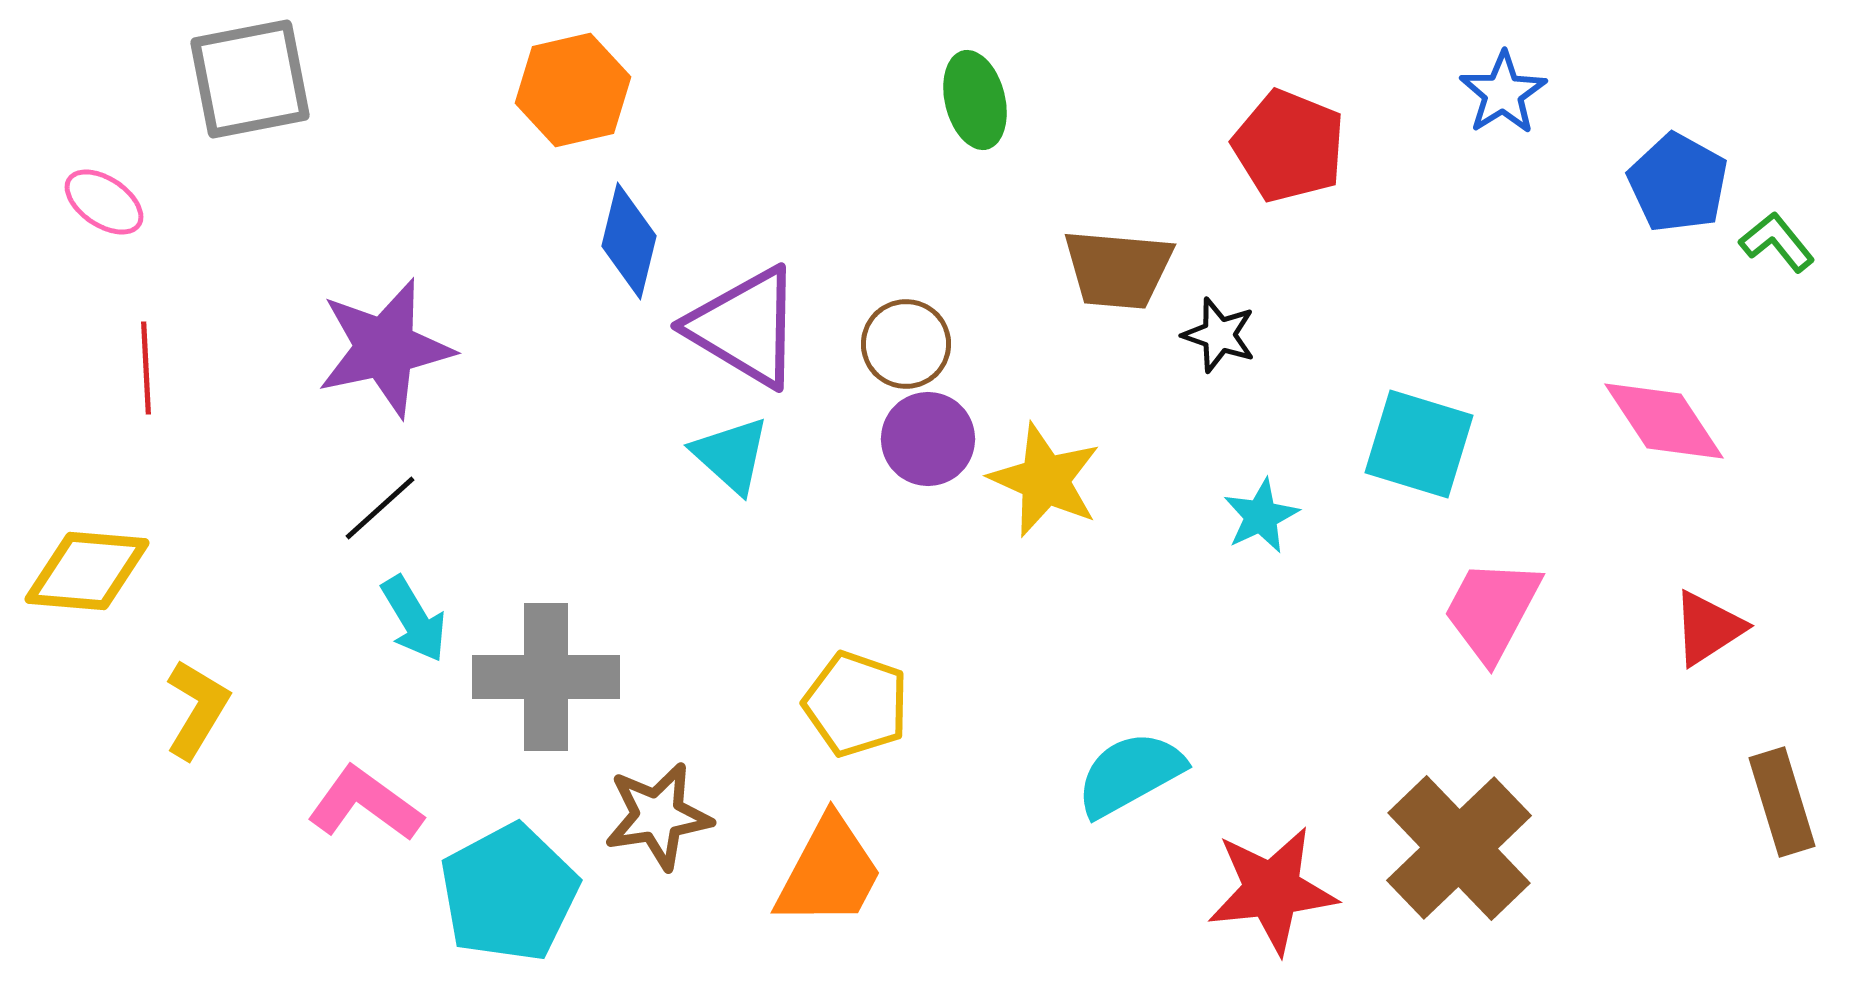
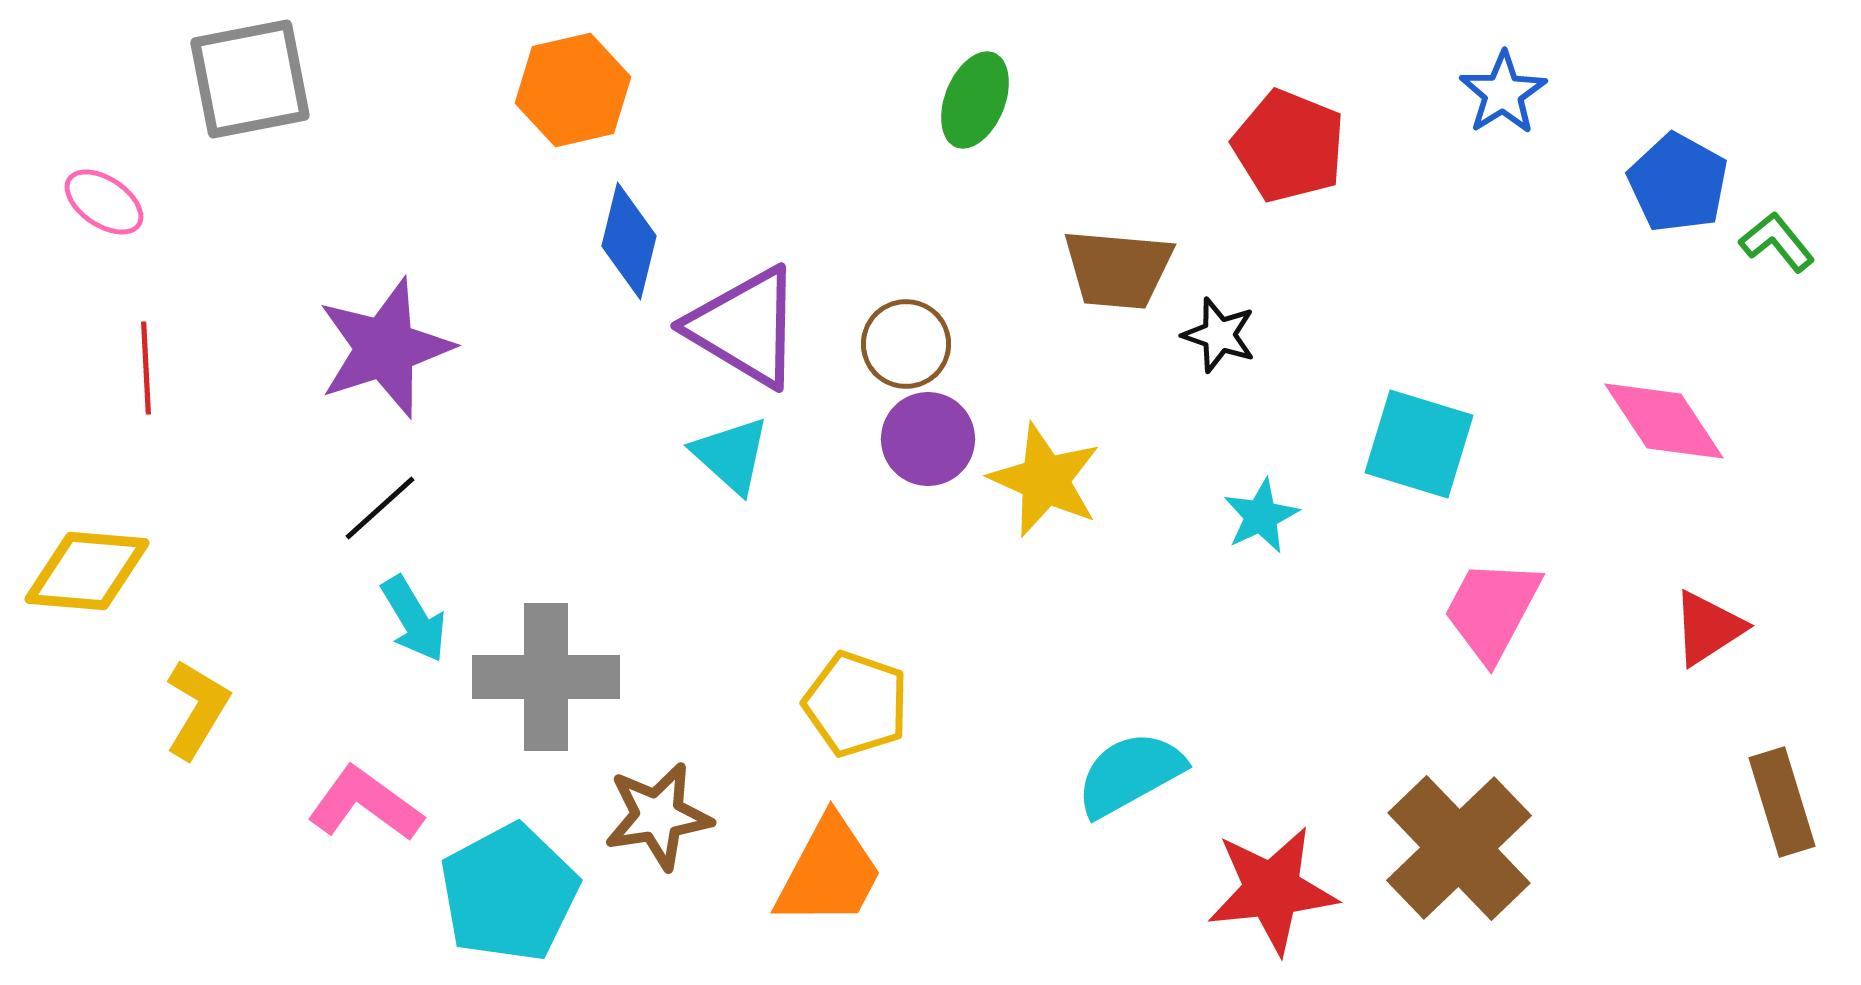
green ellipse: rotated 36 degrees clockwise
purple star: rotated 6 degrees counterclockwise
